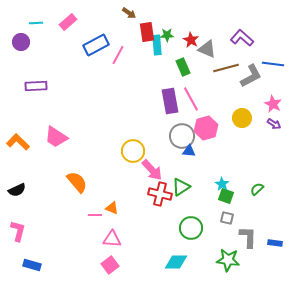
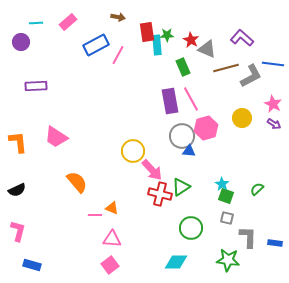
brown arrow at (129, 13): moved 11 px left, 4 px down; rotated 24 degrees counterclockwise
orange L-shape at (18, 142): rotated 40 degrees clockwise
